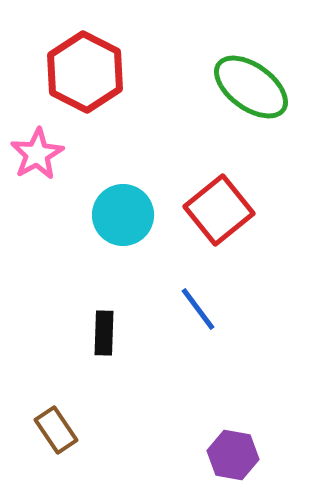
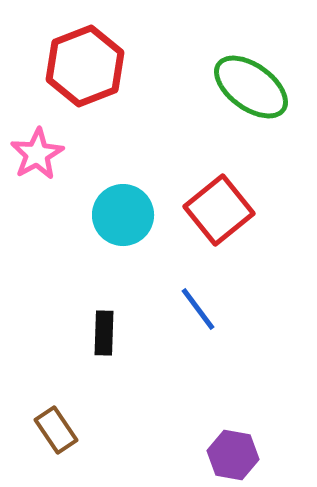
red hexagon: moved 6 px up; rotated 12 degrees clockwise
